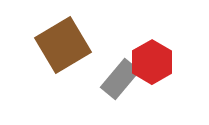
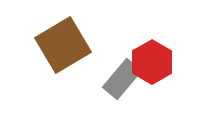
gray rectangle: moved 2 px right
